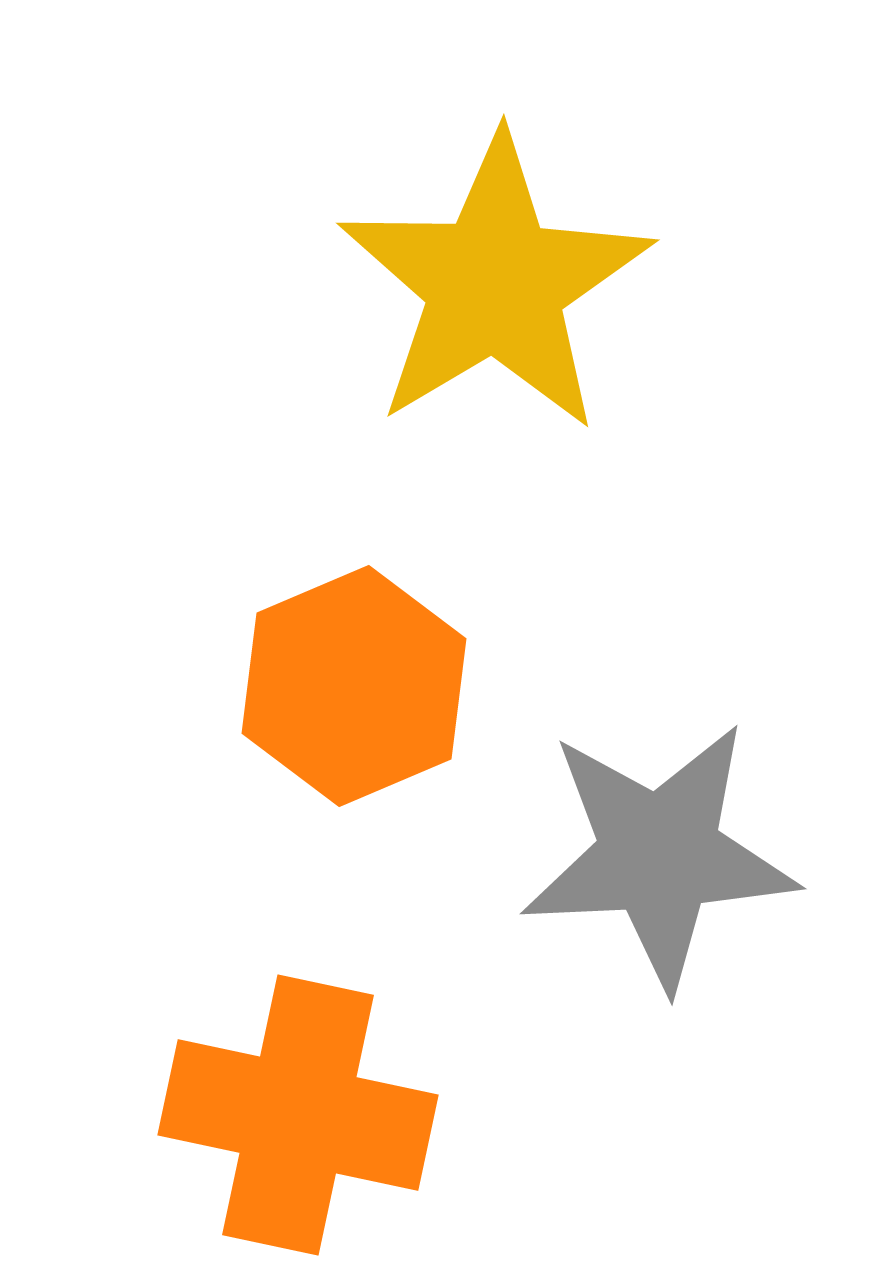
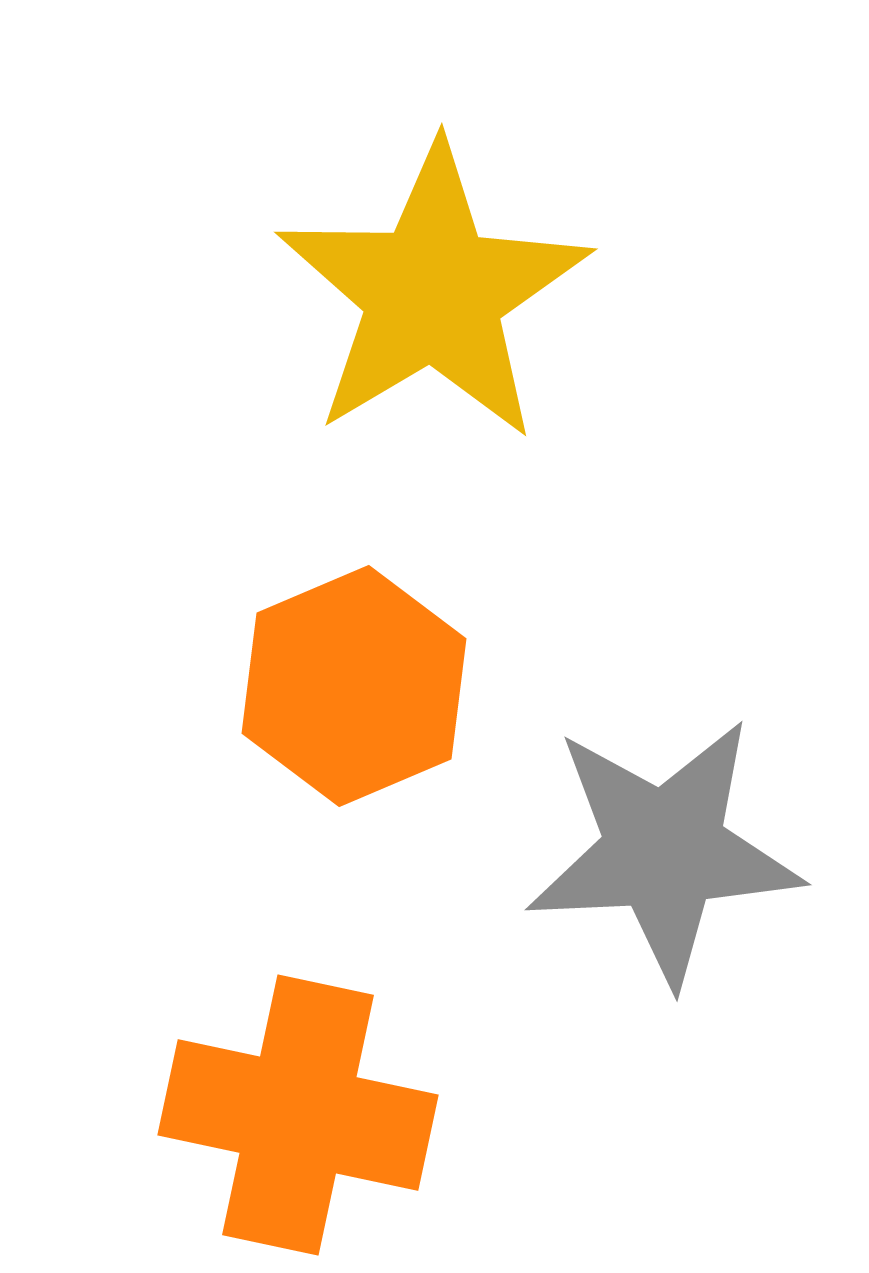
yellow star: moved 62 px left, 9 px down
gray star: moved 5 px right, 4 px up
